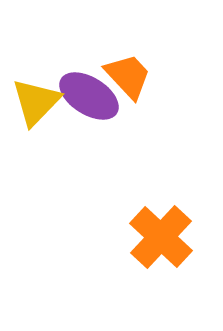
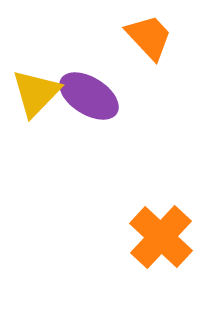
orange trapezoid: moved 21 px right, 39 px up
yellow triangle: moved 9 px up
